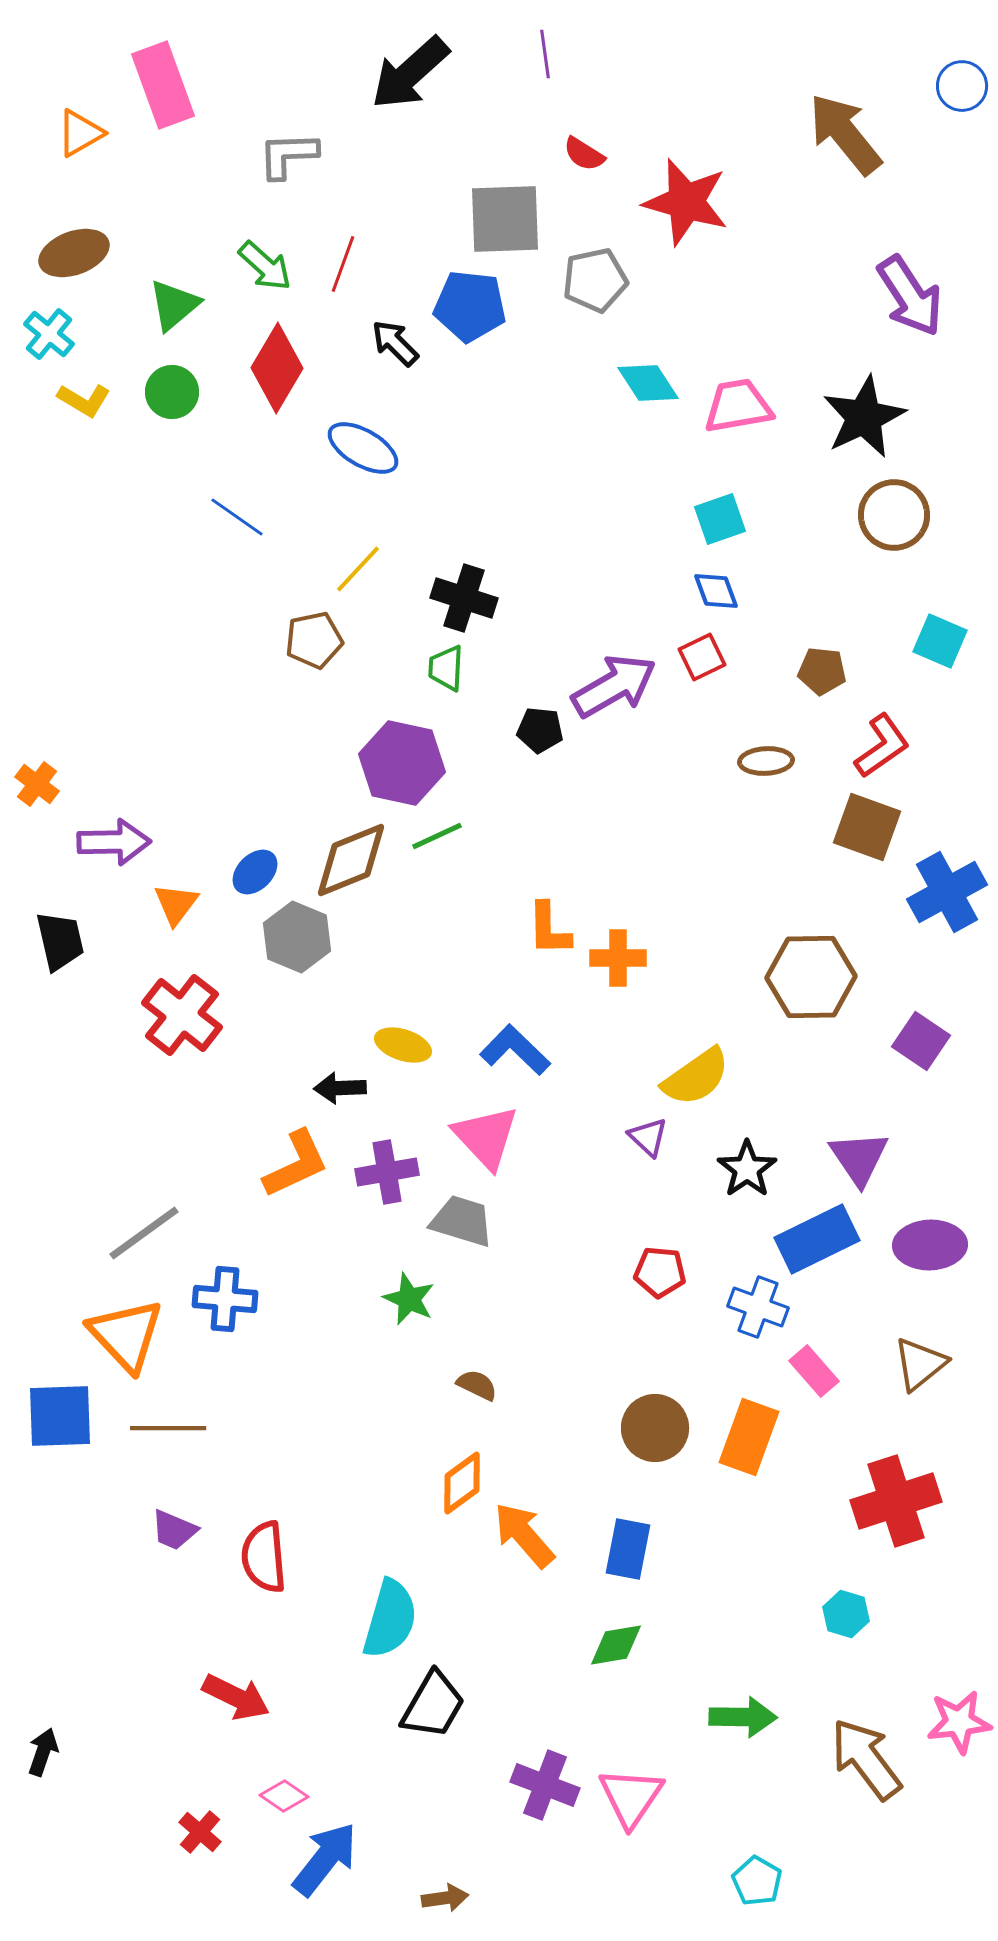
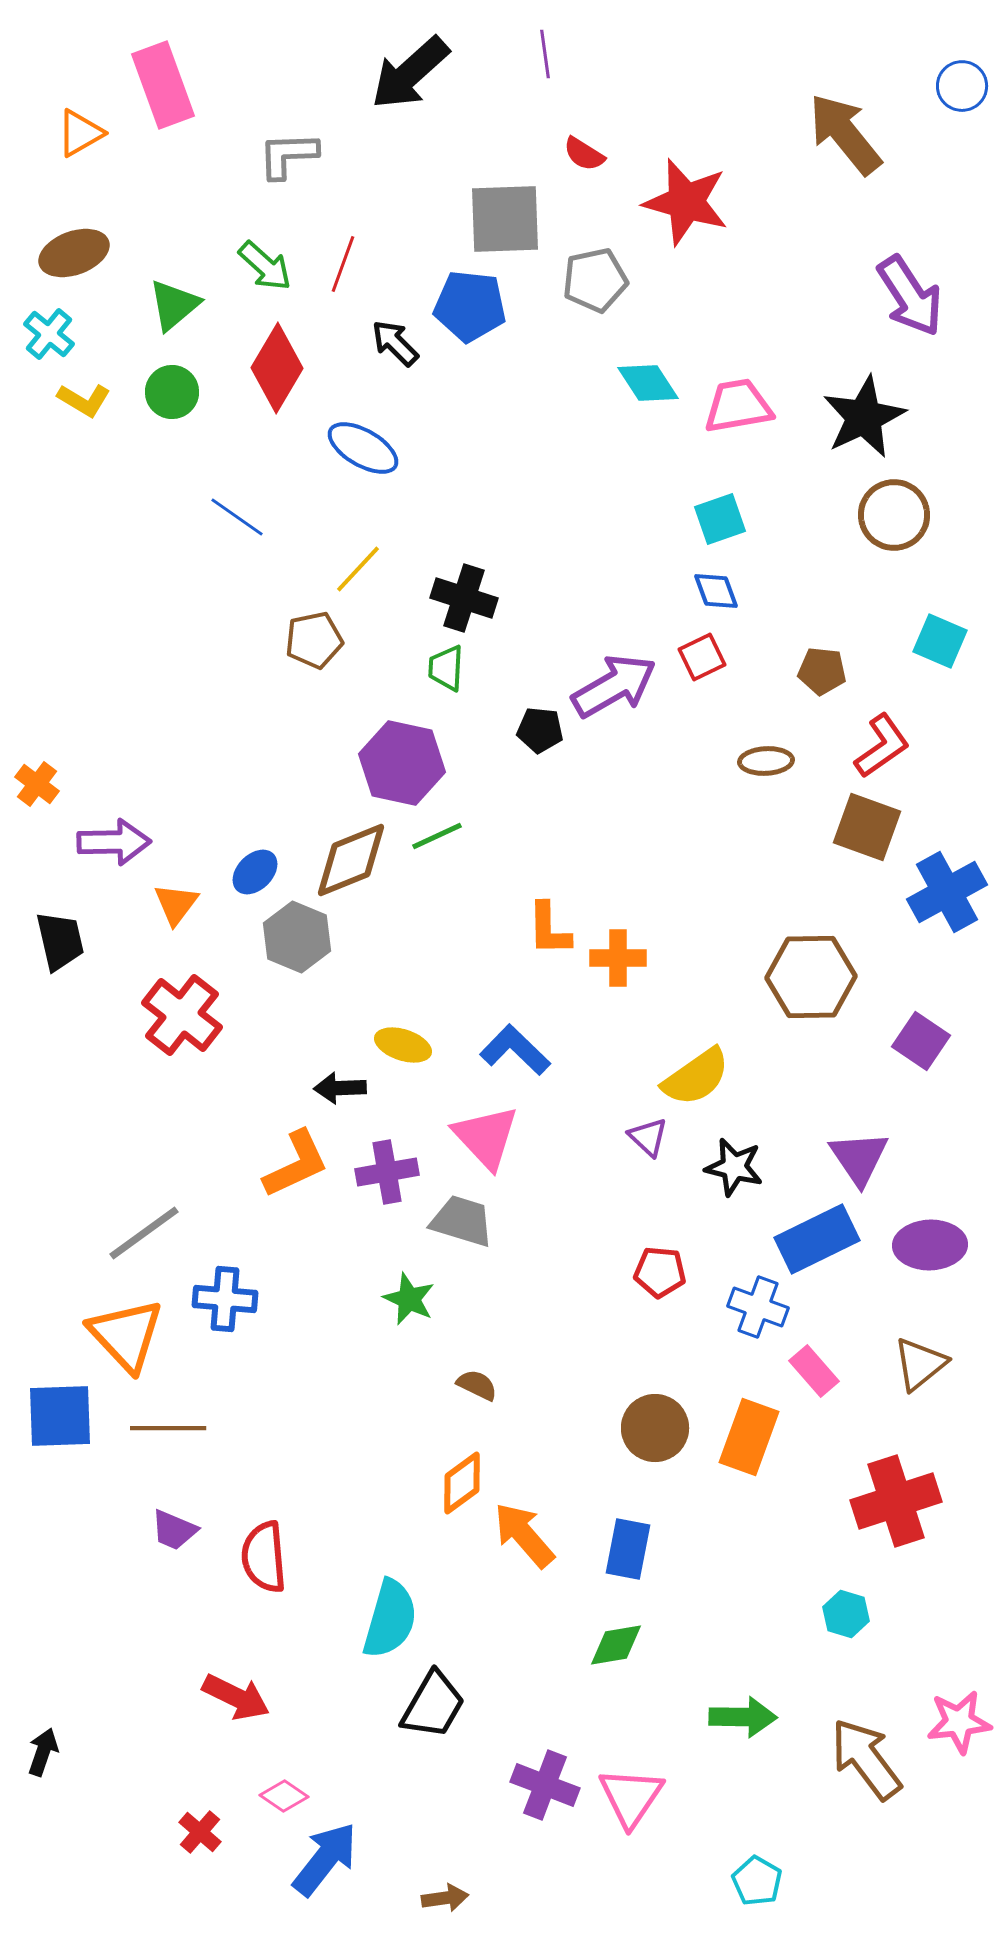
black star at (747, 1169): moved 13 px left, 2 px up; rotated 24 degrees counterclockwise
